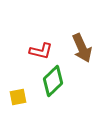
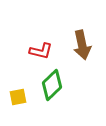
brown arrow: moved 3 px up; rotated 12 degrees clockwise
green diamond: moved 1 px left, 4 px down
